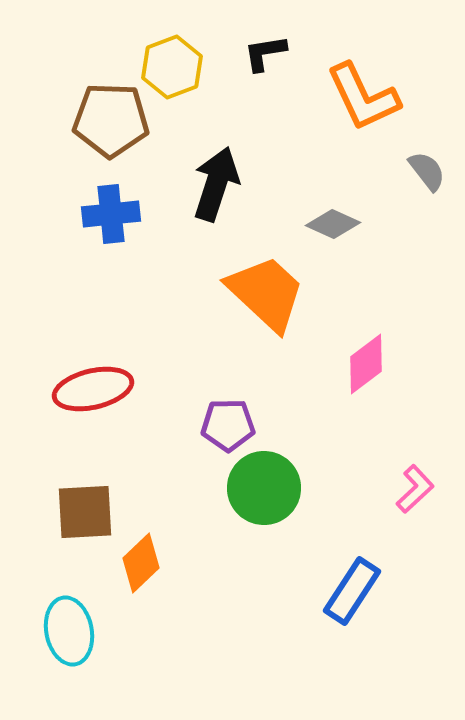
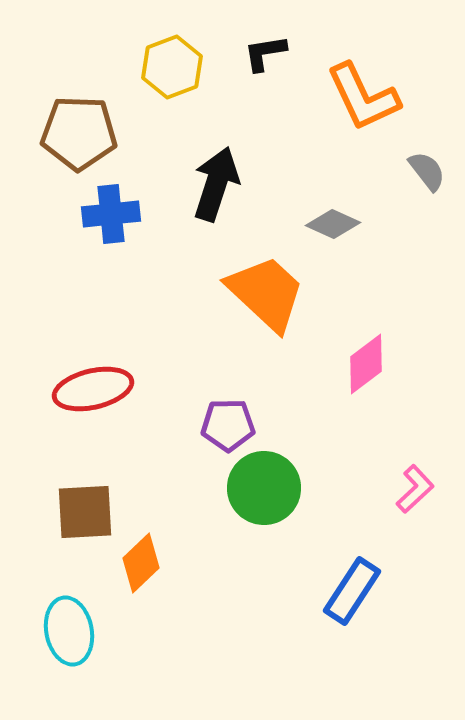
brown pentagon: moved 32 px left, 13 px down
